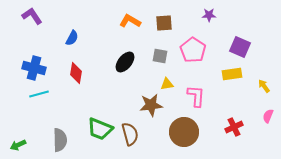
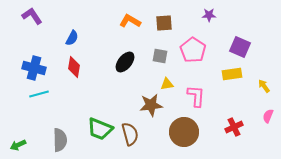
red diamond: moved 2 px left, 6 px up
